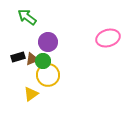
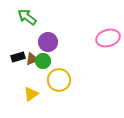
yellow circle: moved 11 px right, 5 px down
